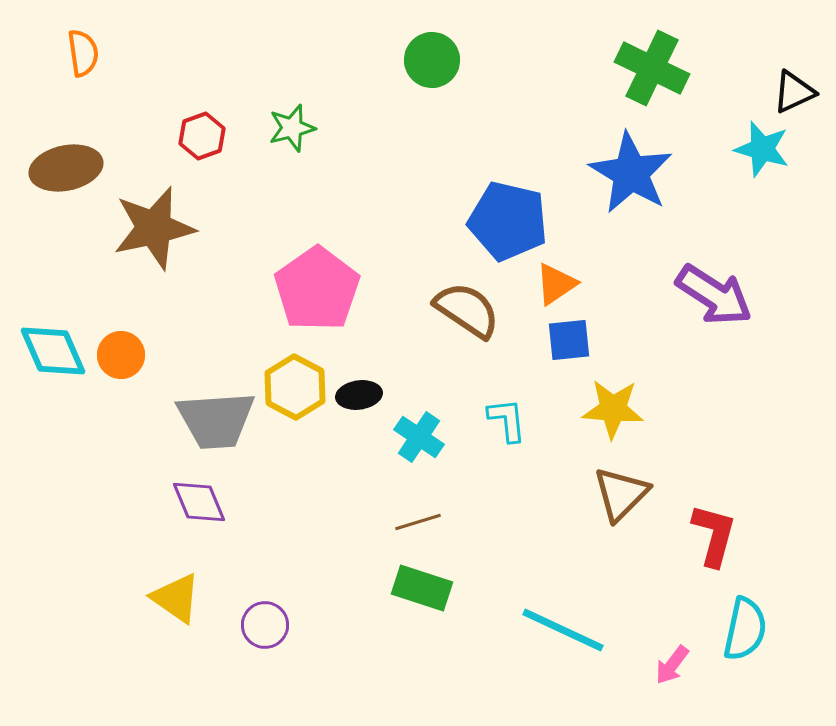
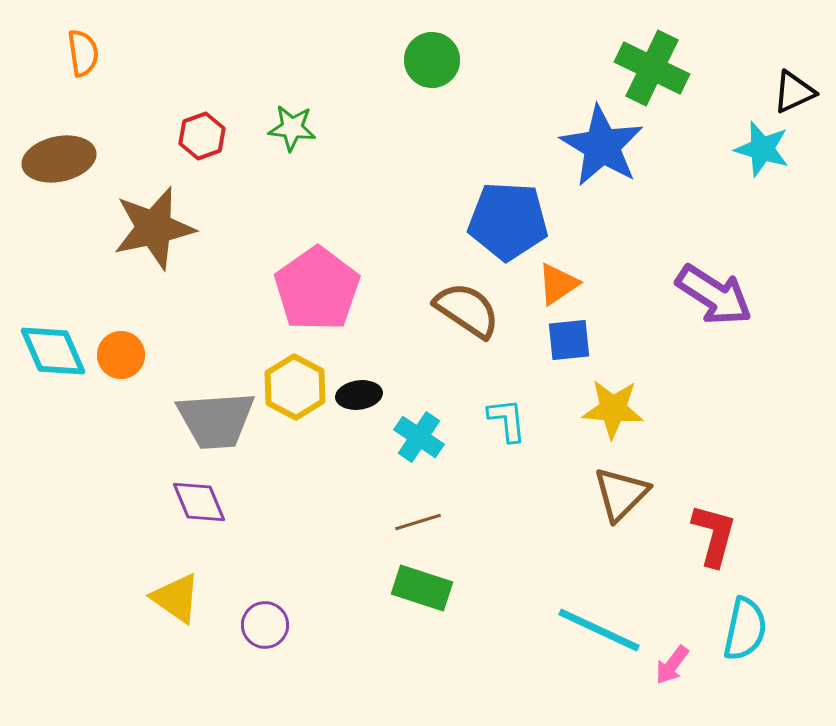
green star: rotated 21 degrees clockwise
brown ellipse: moved 7 px left, 9 px up
blue star: moved 29 px left, 27 px up
blue pentagon: rotated 10 degrees counterclockwise
orange triangle: moved 2 px right
cyan line: moved 36 px right
